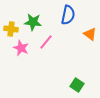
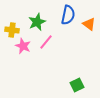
green star: moved 4 px right; rotated 30 degrees counterclockwise
yellow cross: moved 1 px right, 1 px down
orange triangle: moved 1 px left, 10 px up
pink star: moved 2 px right, 2 px up
green square: rotated 32 degrees clockwise
